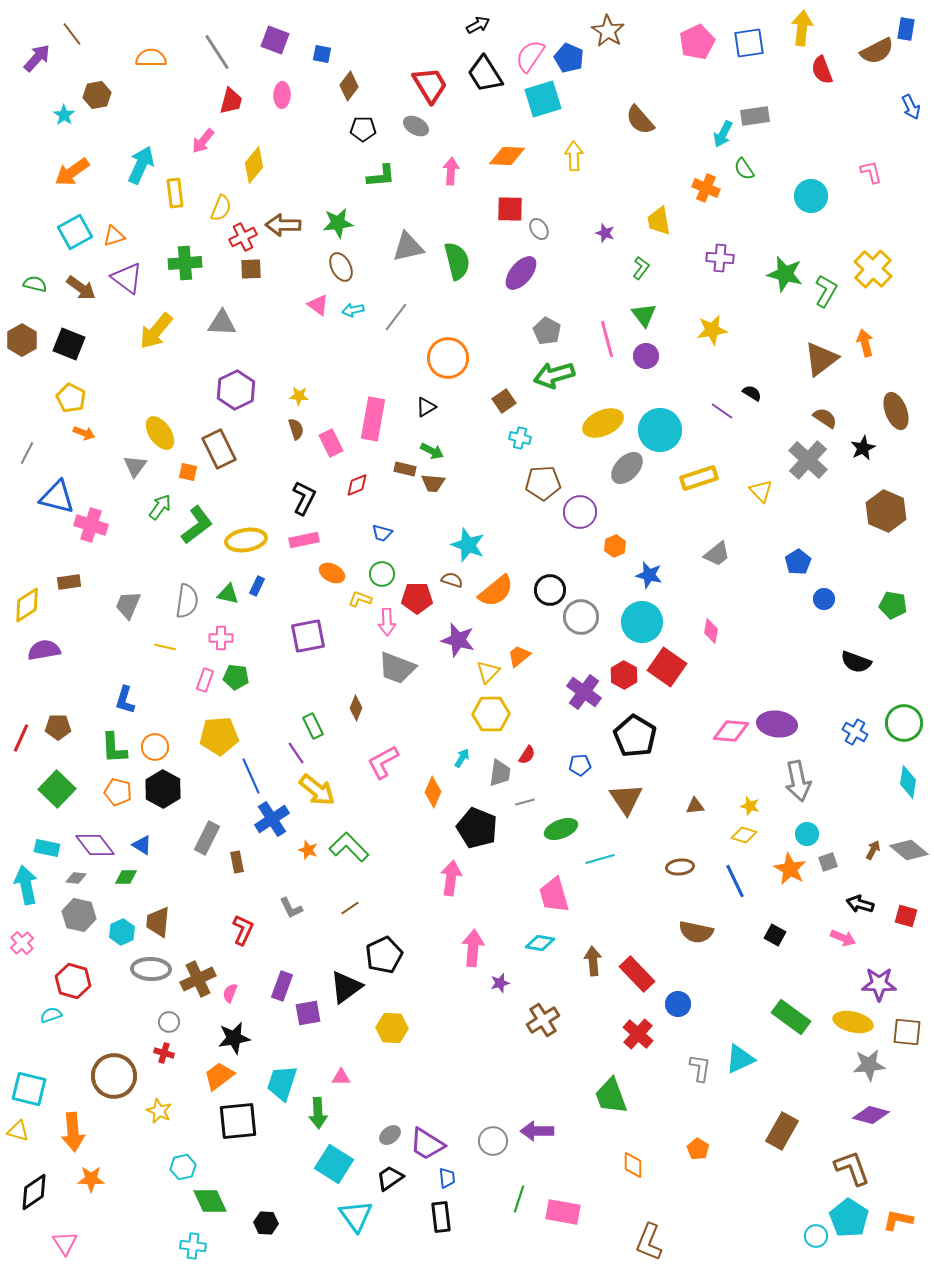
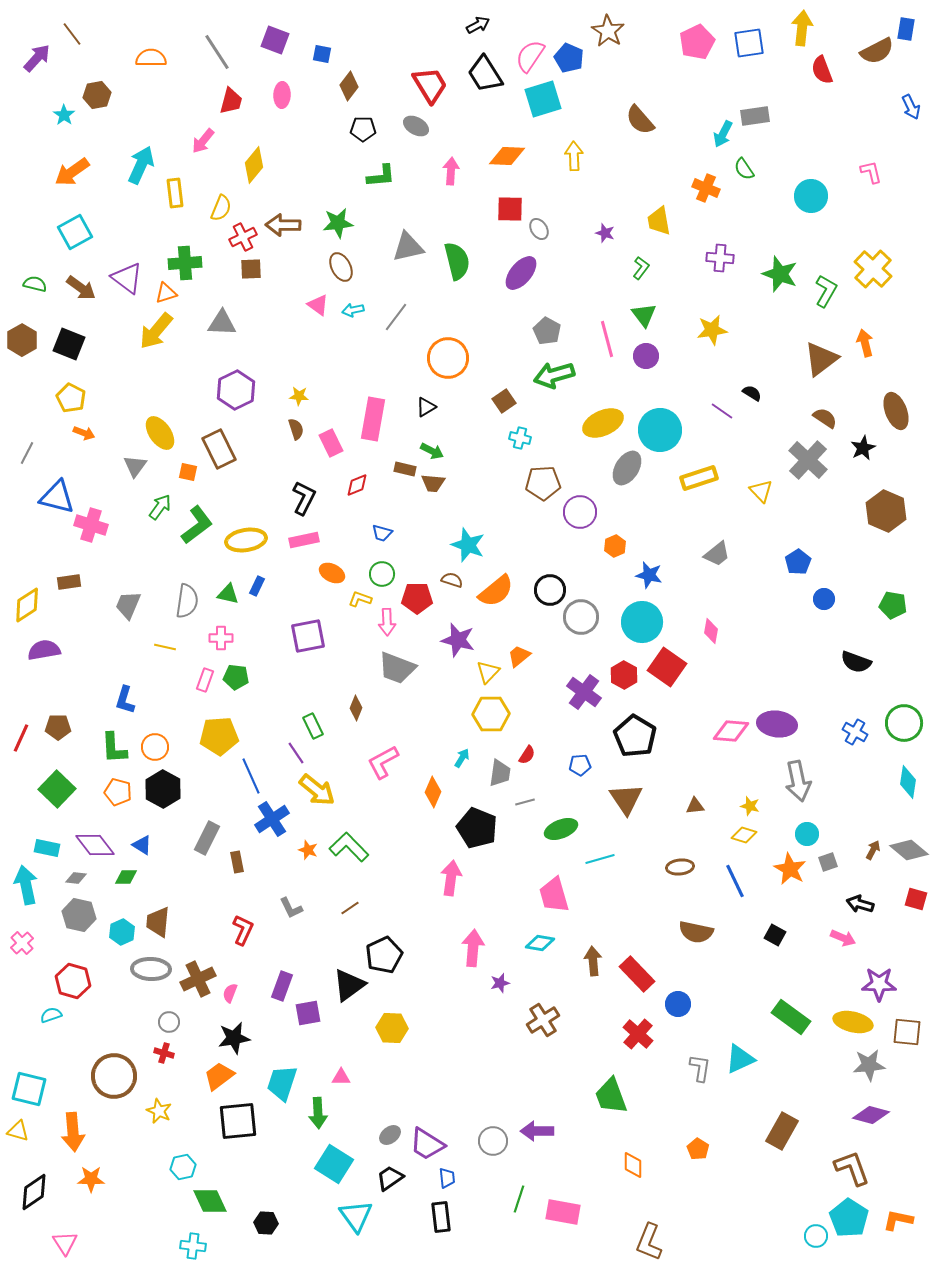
orange triangle at (114, 236): moved 52 px right, 57 px down
green star at (785, 274): moved 5 px left; rotated 6 degrees clockwise
gray ellipse at (627, 468): rotated 12 degrees counterclockwise
red square at (906, 916): moved 10 px right, 17 px up
black triangle at (346, 987): moved 3 px right, 2 px up
